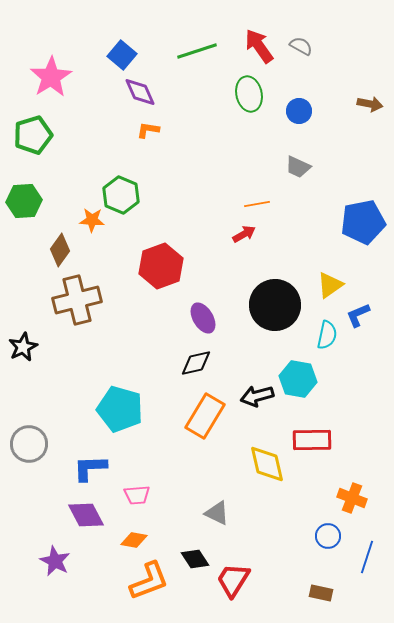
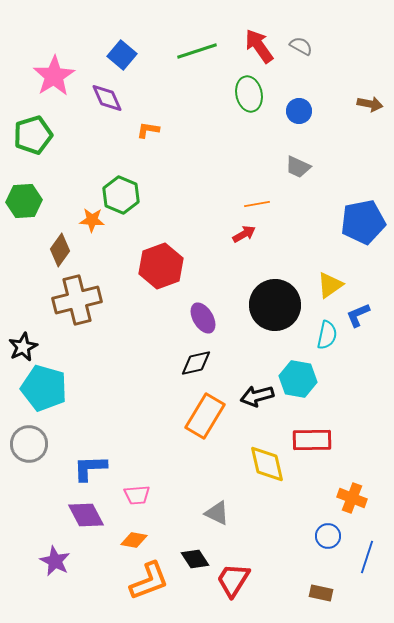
pink star at (51, 77): moved 3 px right, 1 px up
purple diamond at (140, 92): moved 33 px left, 6 px down
cyan pentagon at (120, 409): moved 76 px left, 21 px up
